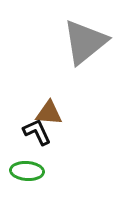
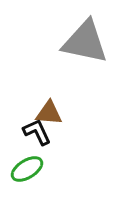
gray triangle: rotated 51 degrees clockwise
green ellipse: moved 2 px up; rotated 36 degrees counterclockwise
